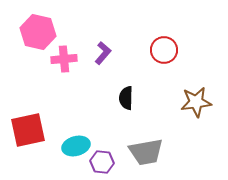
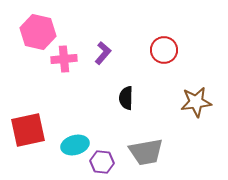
cyan ellipse: moved 1 px left, 1 px up
